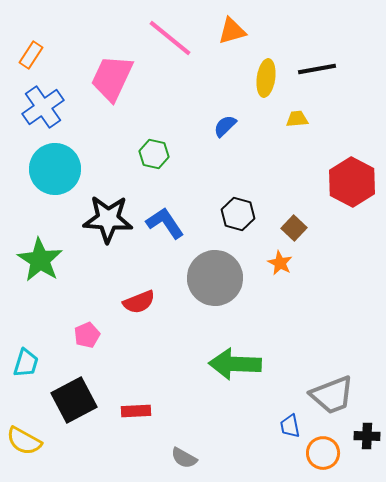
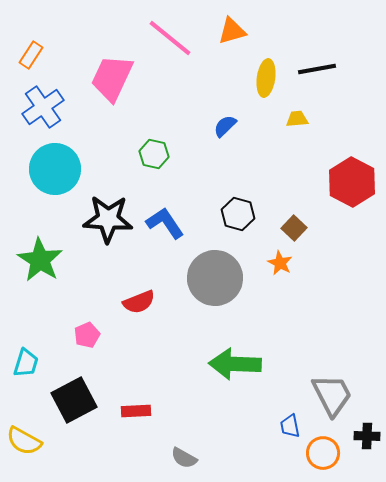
gray trapezoid: rotated 96 degrees counterclockwise
